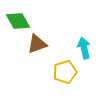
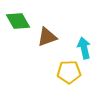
brown triangle: moved 10 px right, 7 px up
yellow pentagon: moved 4 px right; rotated 15 degrees clockwise
